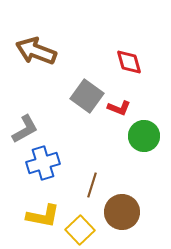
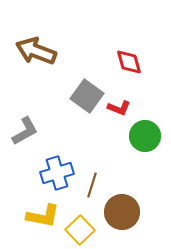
gray L-shape: moved 2 px down
green circle: moved 1 px right
blue cross: moved 14 px right, 10 px down
